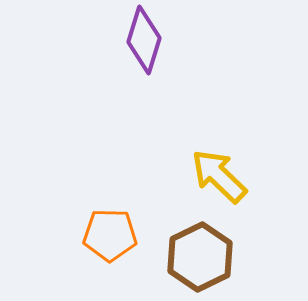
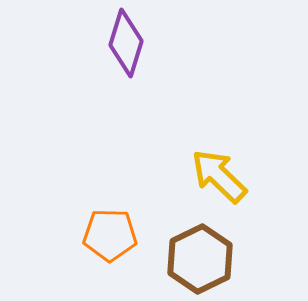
purple diamond: moved 18 px left, 3 px down
brown hexagon: moved 2 px down
